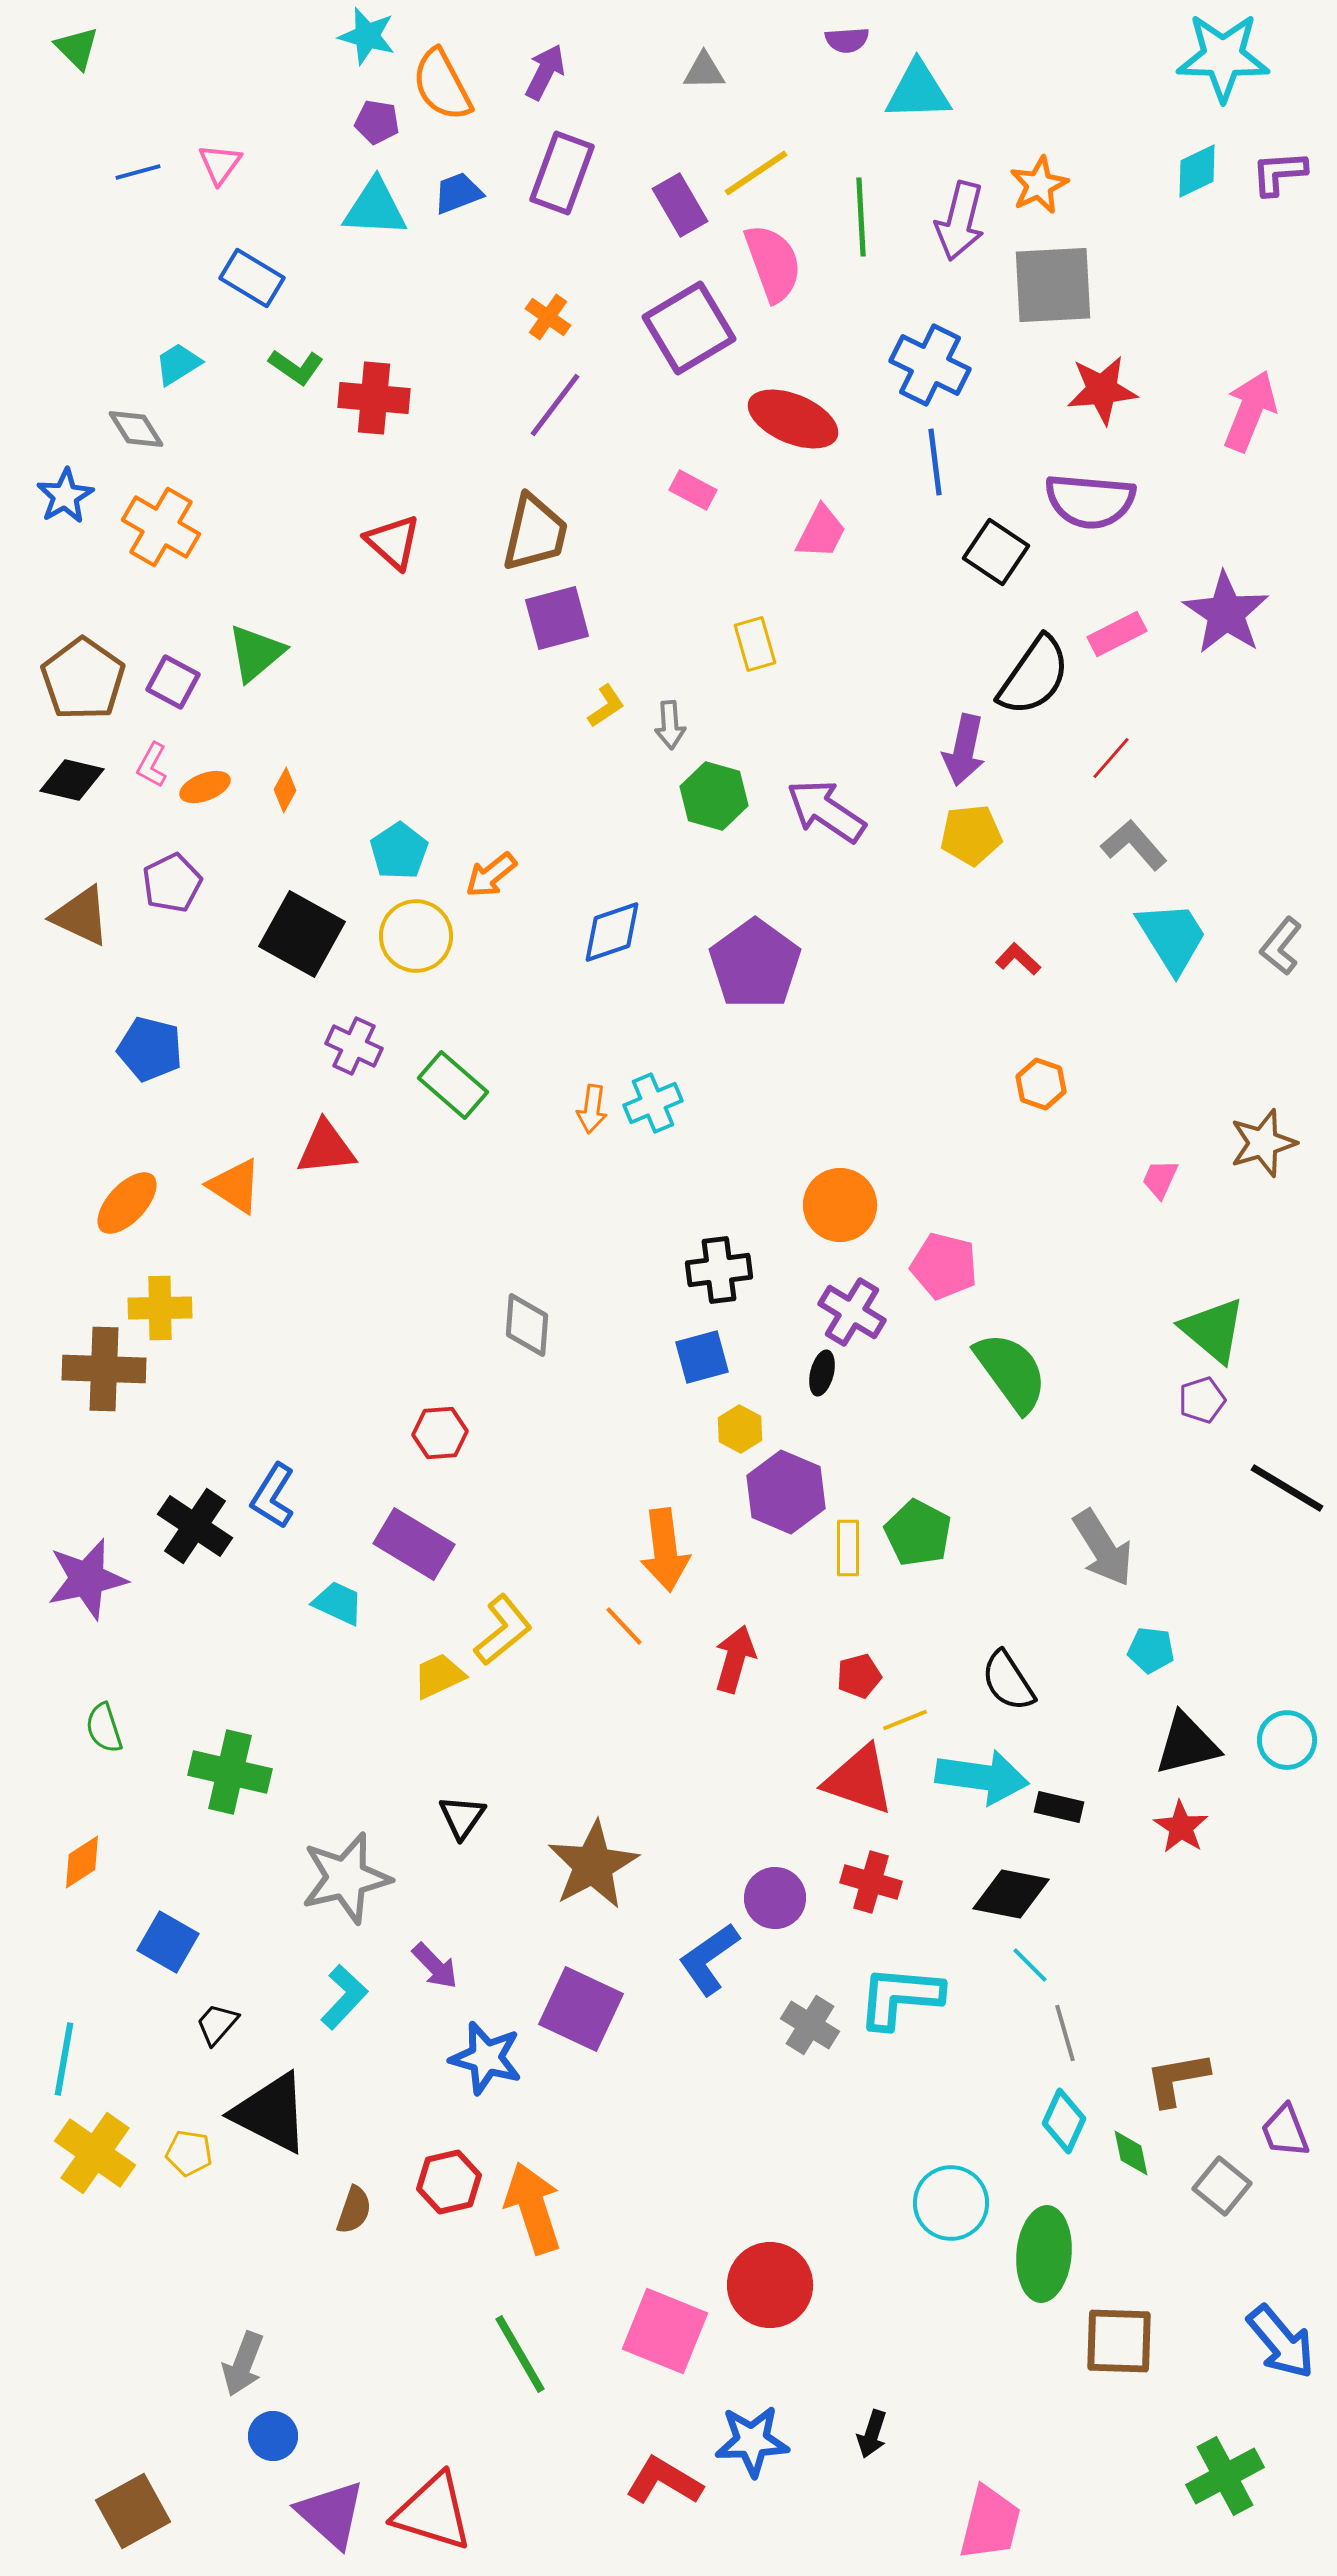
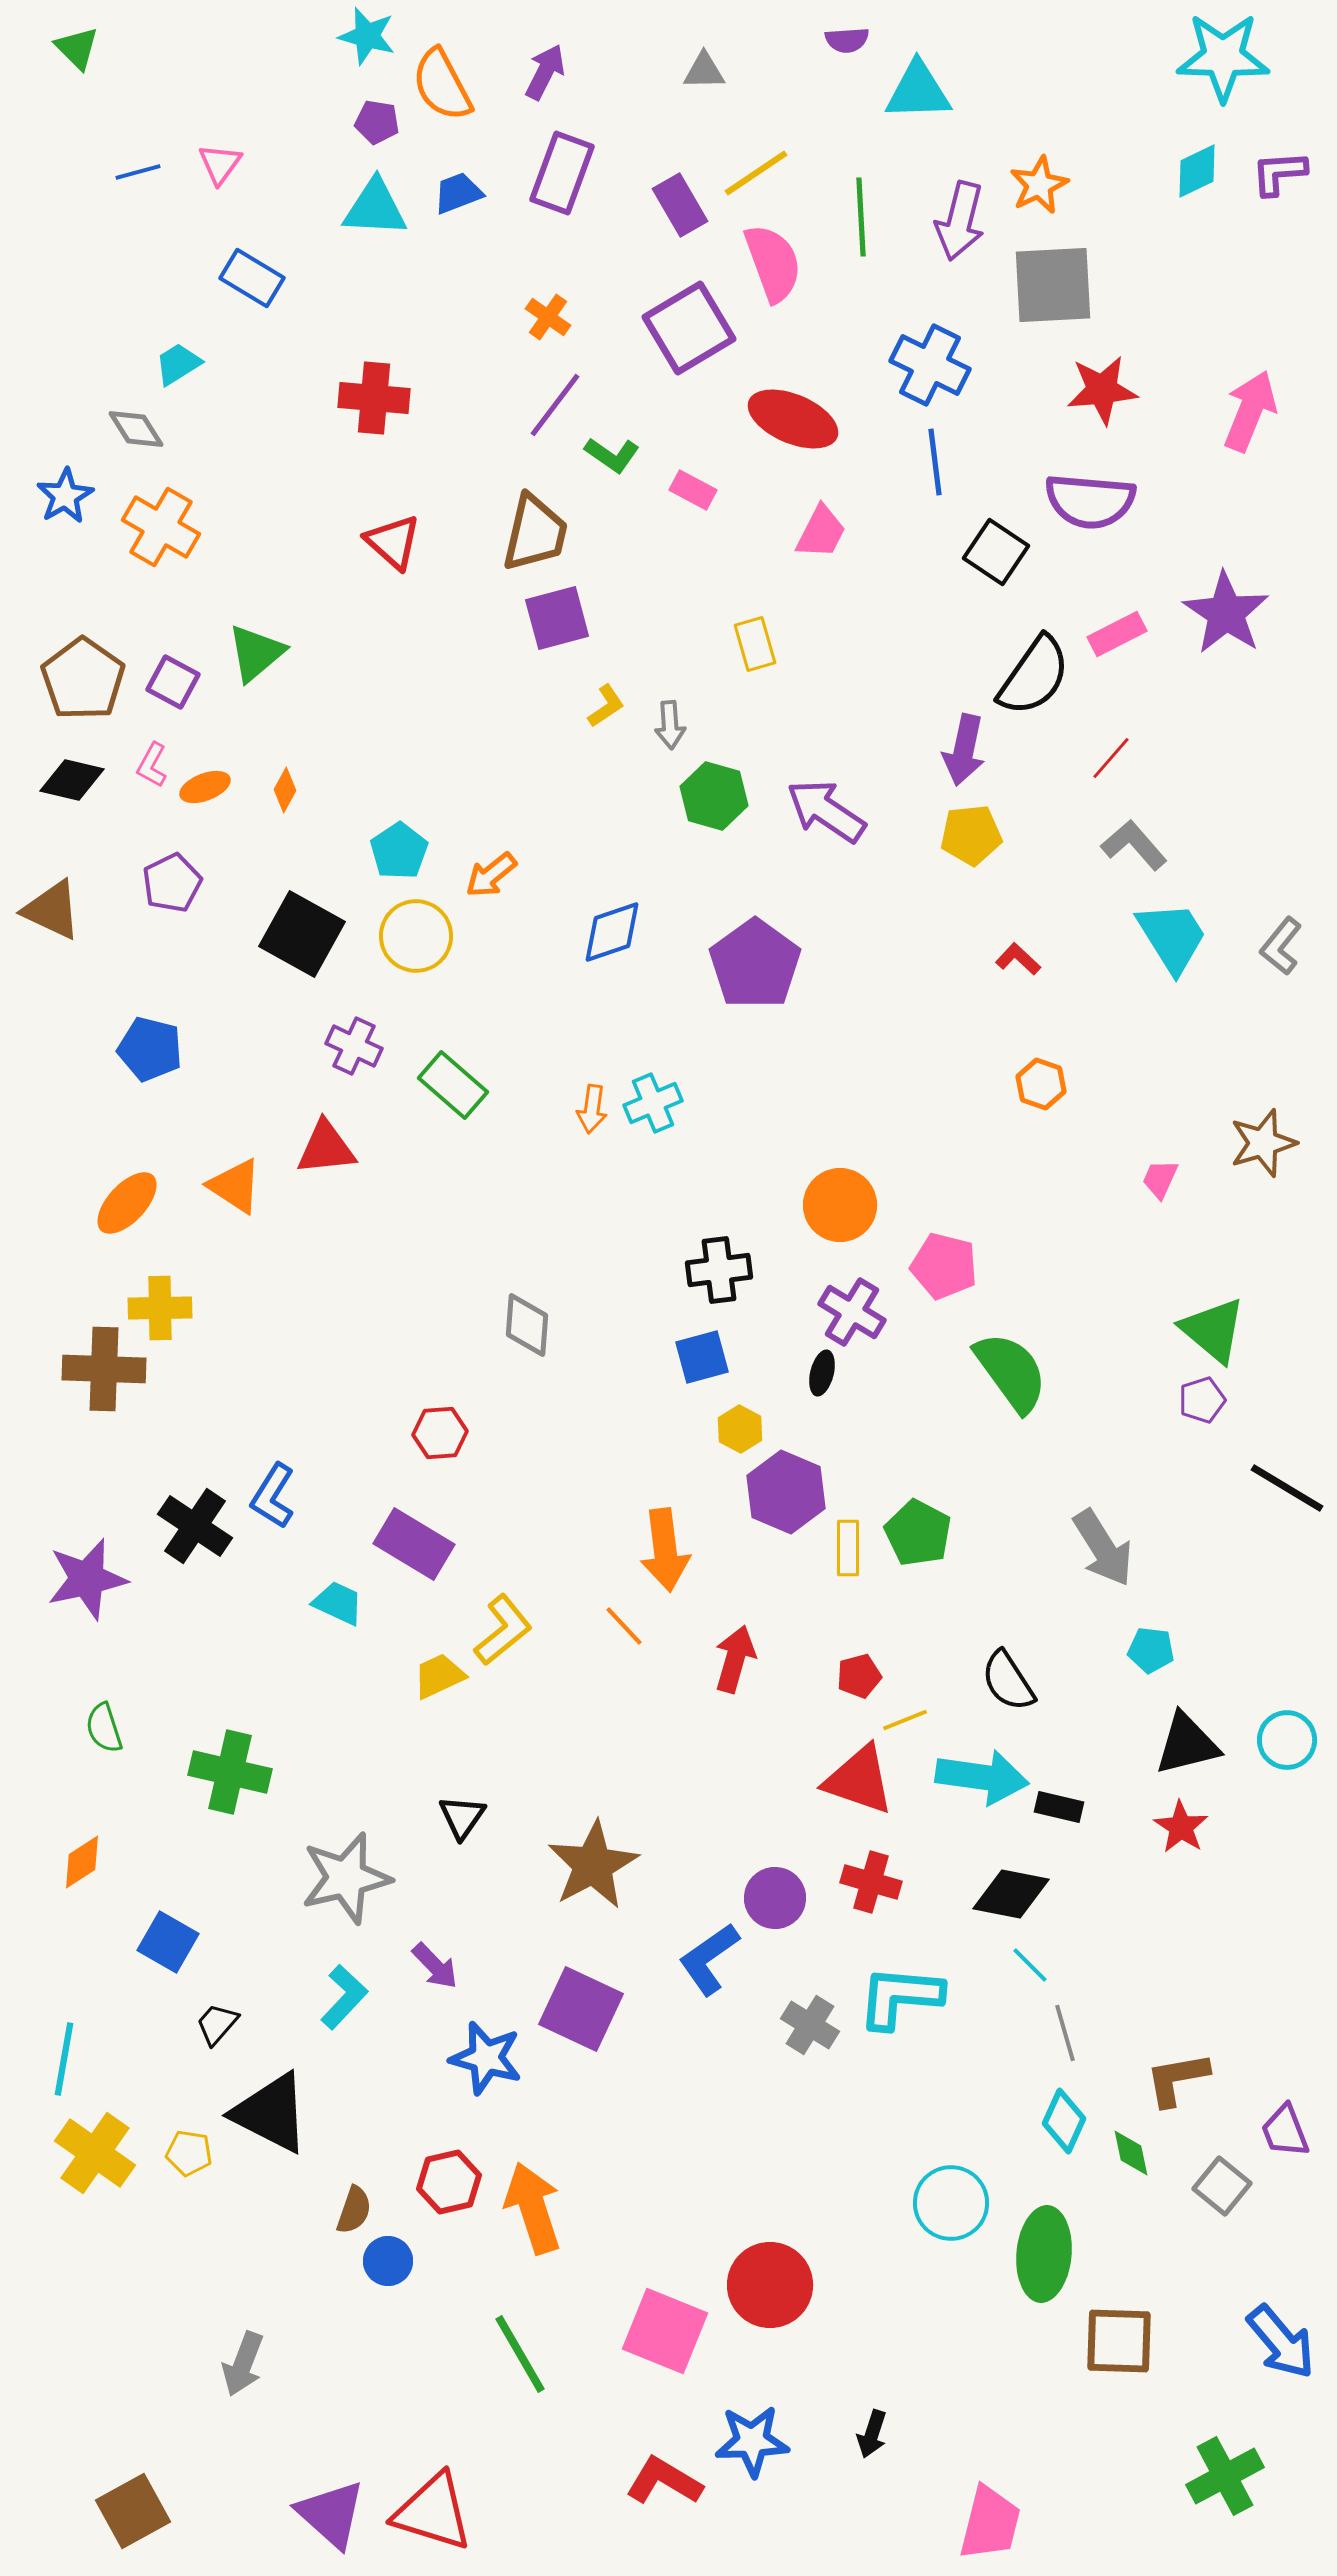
green L-shape at (296, 367): moved 316 px right, 88 px down
brown triangle at (81, 916): moved 29 px left, 6 px up
blue circle at (273, 2436): moved 115 px right, 175 px up
